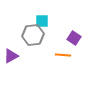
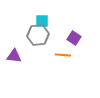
gray hexagon: moved 5 px right
purple triangle: moved 3 px right; rotated 35 degrees clockwise
